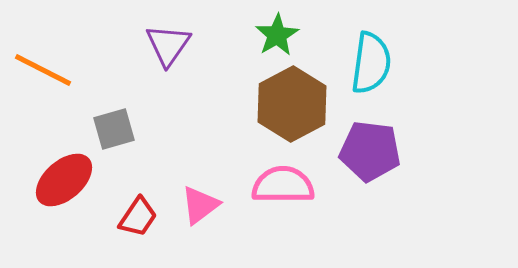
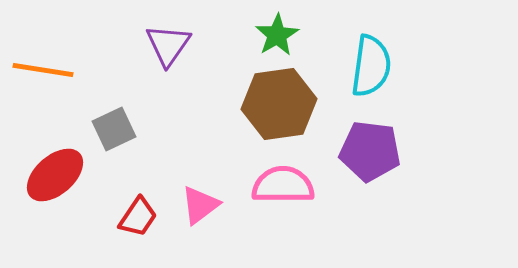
cyan semicircle: moved 3 px down
orange line: rotated 18 degrees counterclockwise
brown hexagon: moved 13 px left; rotated 20 degrees clockwise
gray square: rotated 9 degrees counterclockwise
red ellipse: moved 9 px left, 5 px up
